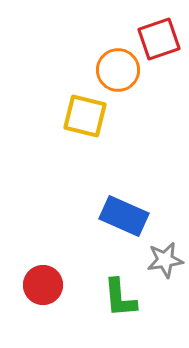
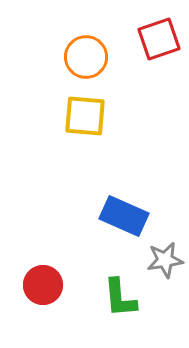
orange circle: moved 32 px left, 13 px up
yellow square: rotated 9 degrees counterclockwise
